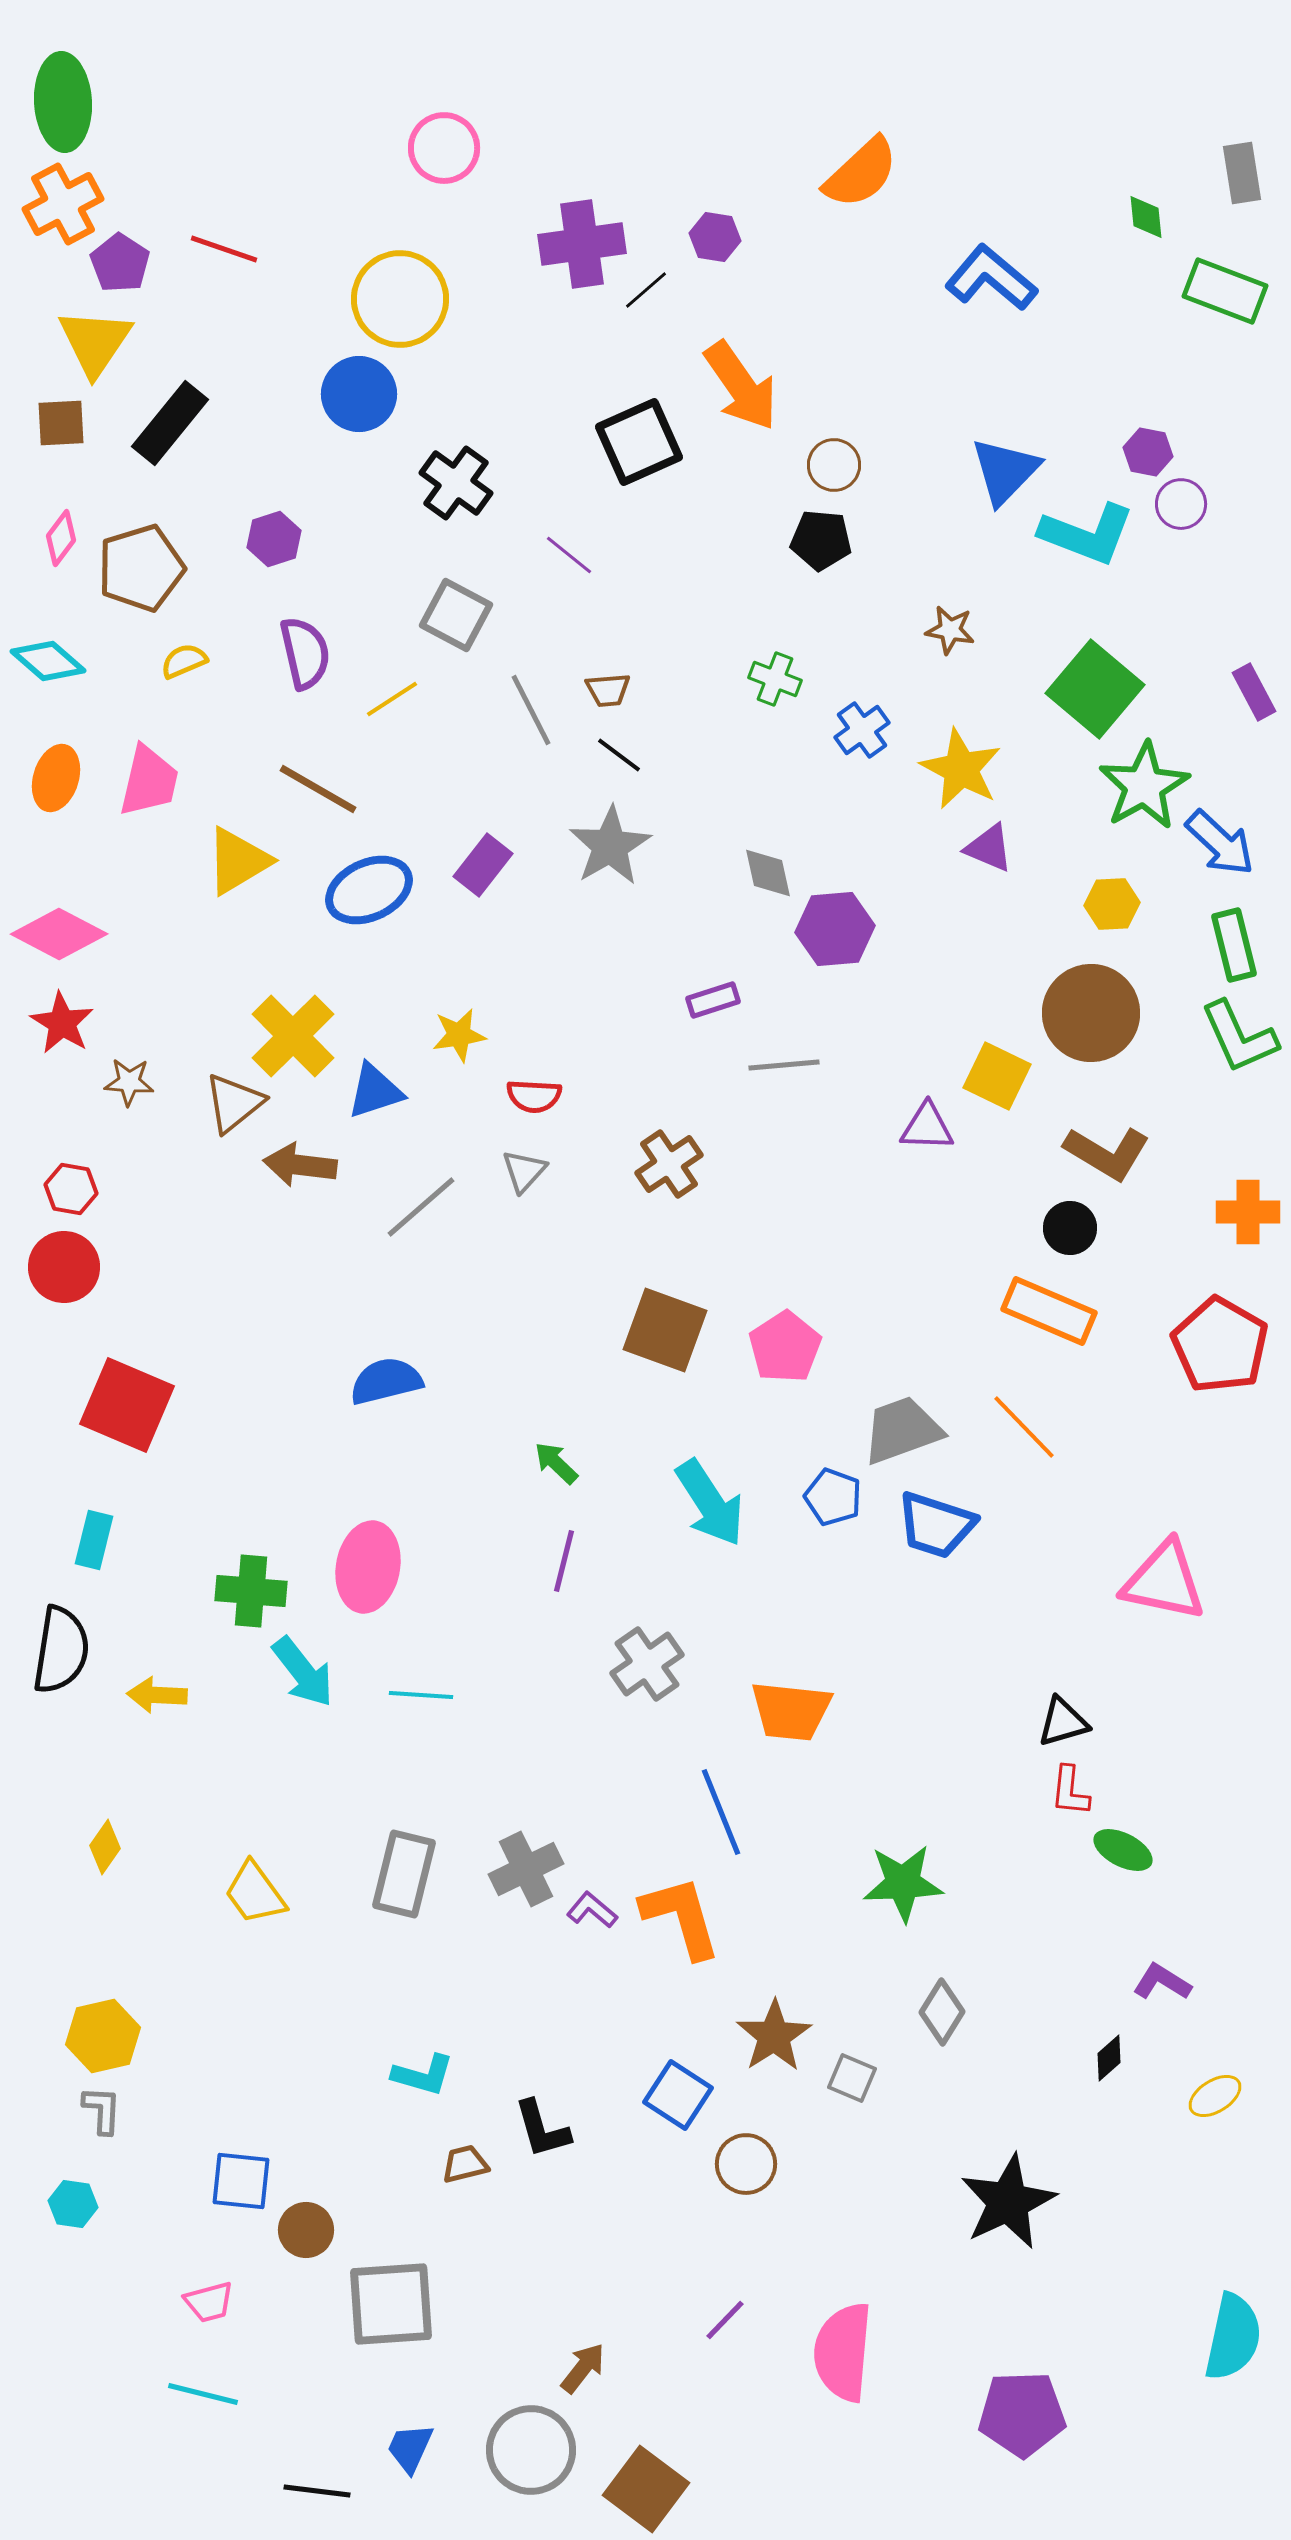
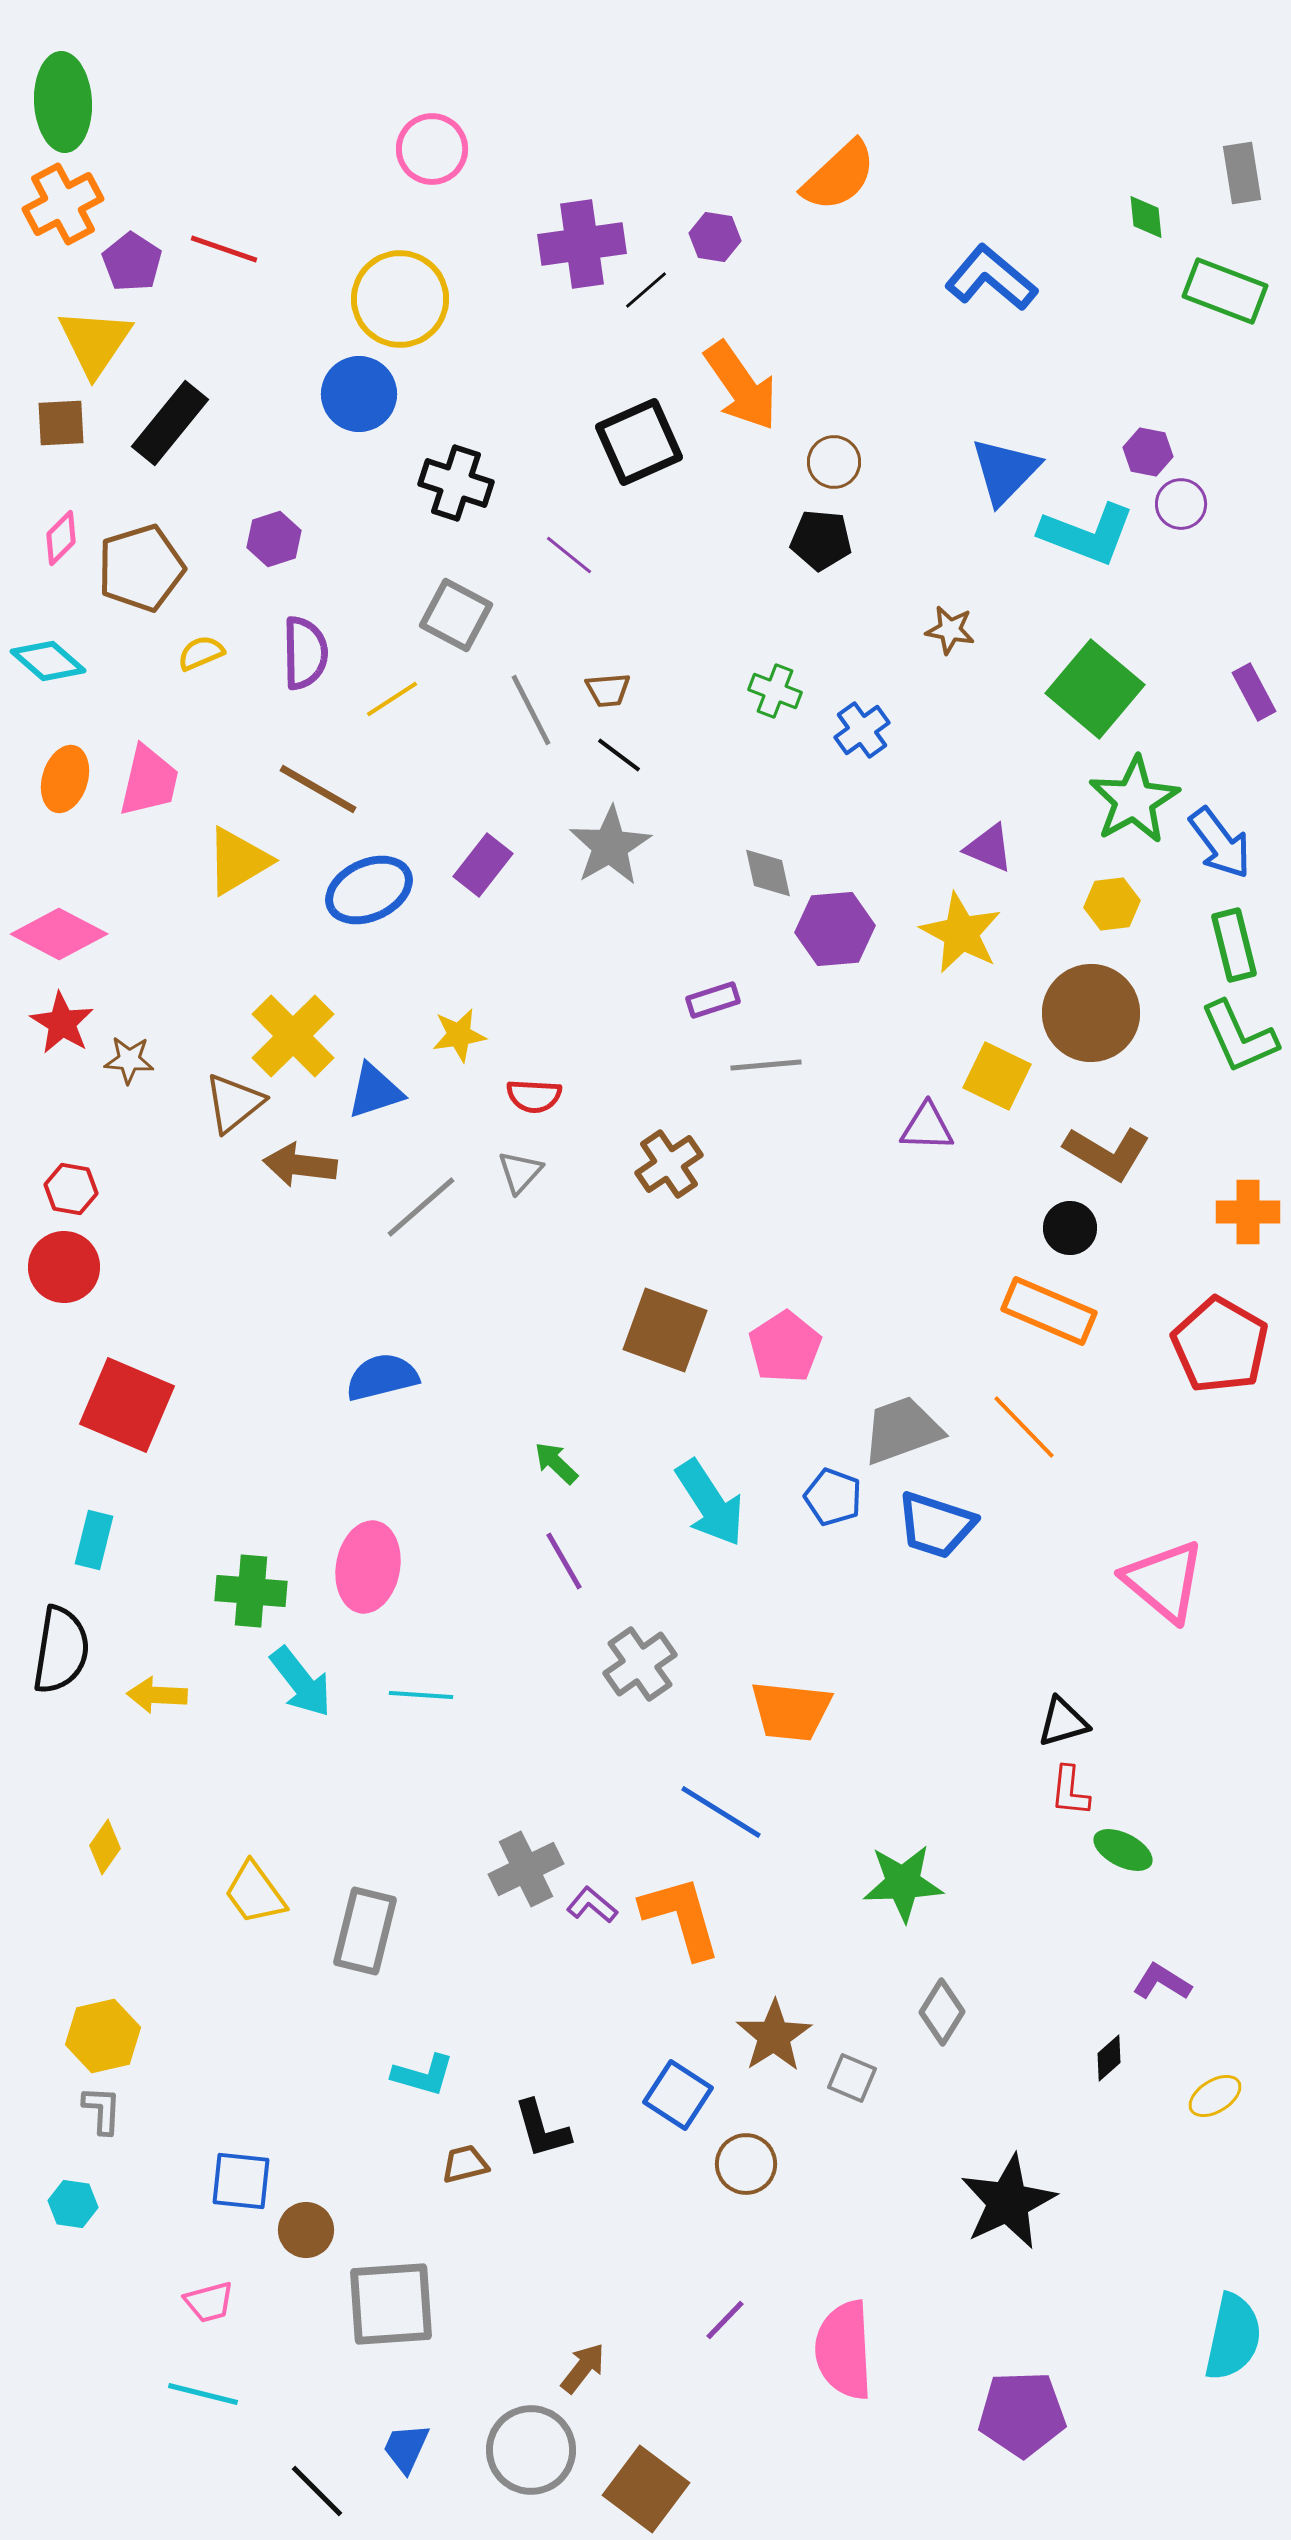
pink circle at (444, 148): moved 12 px left, 1 px down
orange semicircle at (861, 173): moved 22 px left, 3 px down
purple pentagon at (120, 263): moved 12 px right, 1 px up
brown circle at (834, 465): moved 3 px up
black cross at (456, 483): rotated 18 degrees counterclockwise
pink diamond at (61, 538): rotated 8 degrees clockwise
purple semicircle at (305, 653): rotated 12 degrees clockwise
yellow semicircle at (184, 661): moved 17 px right, 8 px up
green cross at (775, 679): moved 12 px down
yellow star at (961, 769): moved 164 px down
orange ellipse at (56, 778): moved 9 px right, 1 px down
green star at (1144, 786): moved 10 px left, 14 px down
blue arrow at (1220, 843): rotated 10 degrees clockwise
yellow hexagon at (1112, 904): rotated 4 degrees counterclockwise
gray line at (784, 1065): moved 18 px left
brown star at (129, 1082): moved 22 px up
gray triangle at (524, 1171): moved 4 px left, 1 px down
blue semicircle at (386, 1381): moved 4 px left, 4 px up
purple line at (564, 1561): rotated 44 degrees counterclockwise
pink triangle at (1164, 1581): rotated 28 degrees clockwise
gray cross at (647, 1664): moved 7 px left
cyan arrow at (303, 1672): moved 2 px left, 10 px down
blue line at (721, 1812): rotated 36 degrees counterclockwise
gray rectangle at (404, 1874): moved 39 px left, 57 px down
purple L-shape at (592, 1910): moved 5 px up
pink semicircle at (843, 2352): moved 1 px right, 2 px up; rotated 8 degrees counterclockwise
blue trapezoid at (410, 2448): moved 4 px left
black line at (317, 2491): rotated 38 degrees clockwise
